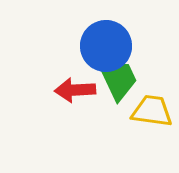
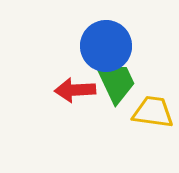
green trapezoid: moved 2 px left, 3 px down
yellow trapezoid: moved 1 px right, 1 px down
